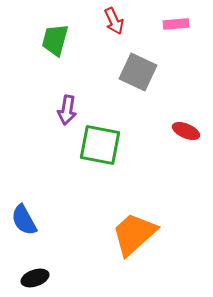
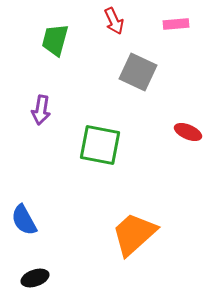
purple arrow: moved 26 px left
red ellipse: moved 2 px right, 1 px down
